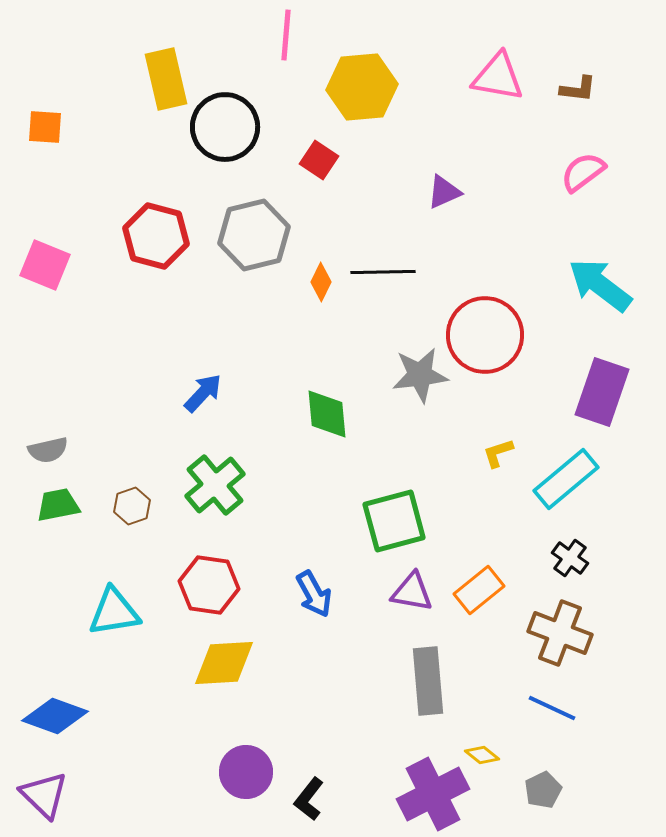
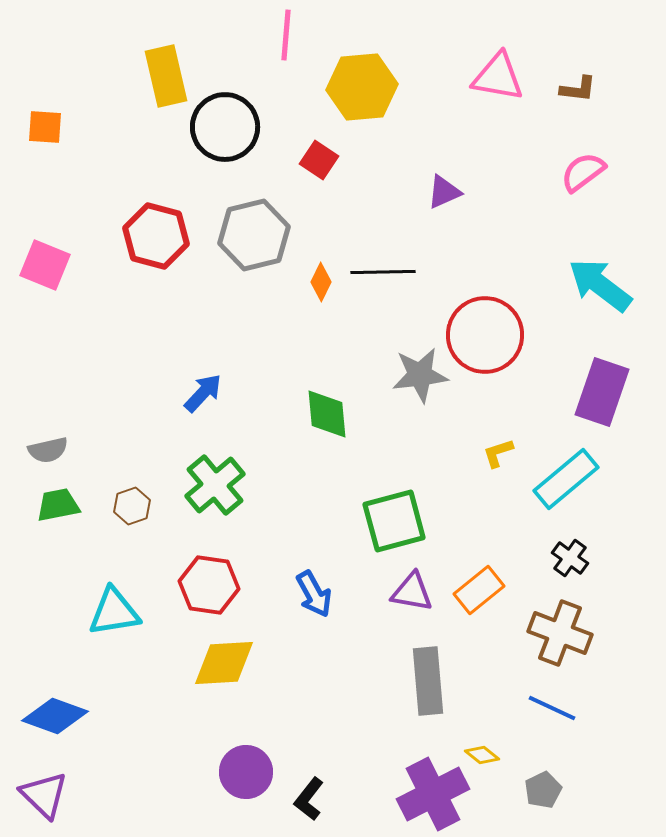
yellow rectangle at (166, 79): moved 3 px up
